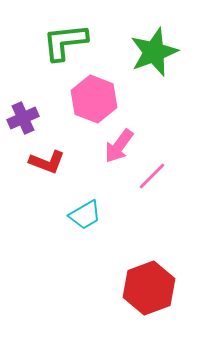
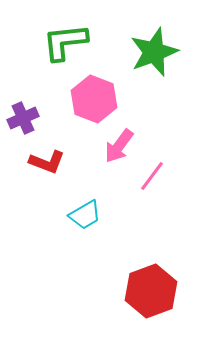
pink line: rotated 8 degrees counterclockwise
red hexagon: moved 2 px right, 3 px down
